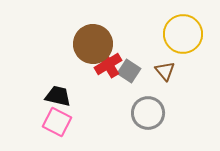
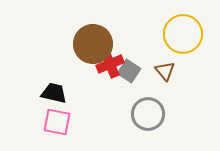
red cross: moved 2 px right; rotated 8 degrees clockwise
black trapezoid: moved 4 px left, 3 px up
gray circle: moved 1 px down
pink square: rotated 16 degrees counterclockwise
